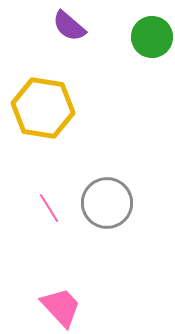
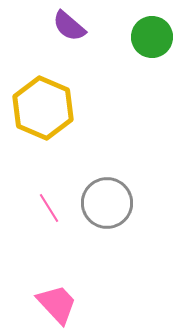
yellow hexagon: rotated 14 degrees clockwise
pink trapezoid: moved 4 px left, 3 px up
